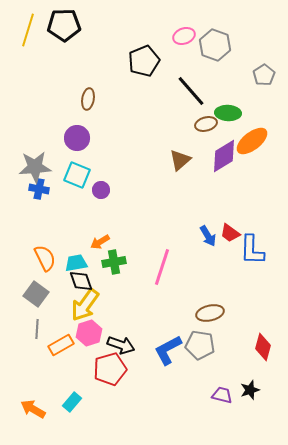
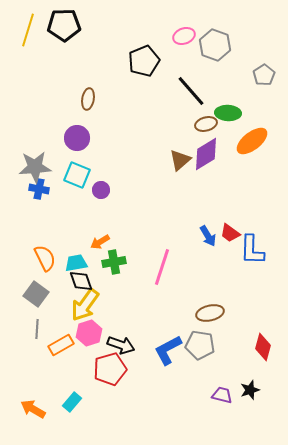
purple diamond at (224, 156): moved 18 px left, 2 px up
